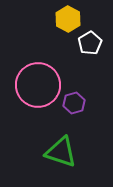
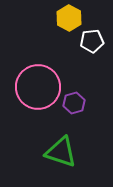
yellow hexagon: moved 1 px right, 1 px up
white pentagon: moved 2 px right, 2 px up; rotated 25 degrees clockwise
pink circle: moved 2 px down
